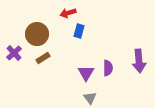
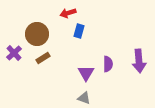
purple semicircle: moved 4 px up
gray triangle: moved 6 px left; rotated 32 degrees counterclockwise
